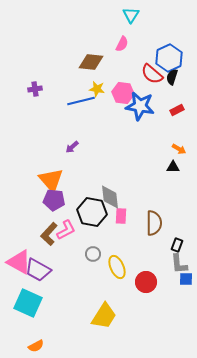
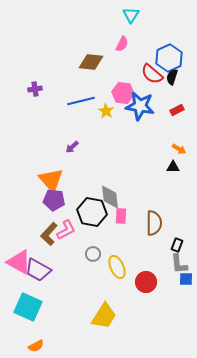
yellow star: moved 9 px right, 22 px down; rotated 21 degrees clockwise
cyan square: moved 4 px down
